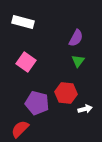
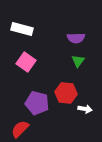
white rectangle: moved 1 px left, 7 px down
purple semicircle: rotated 60 degrees clockwise
white arrow: rotated 24 degrees clockwise
